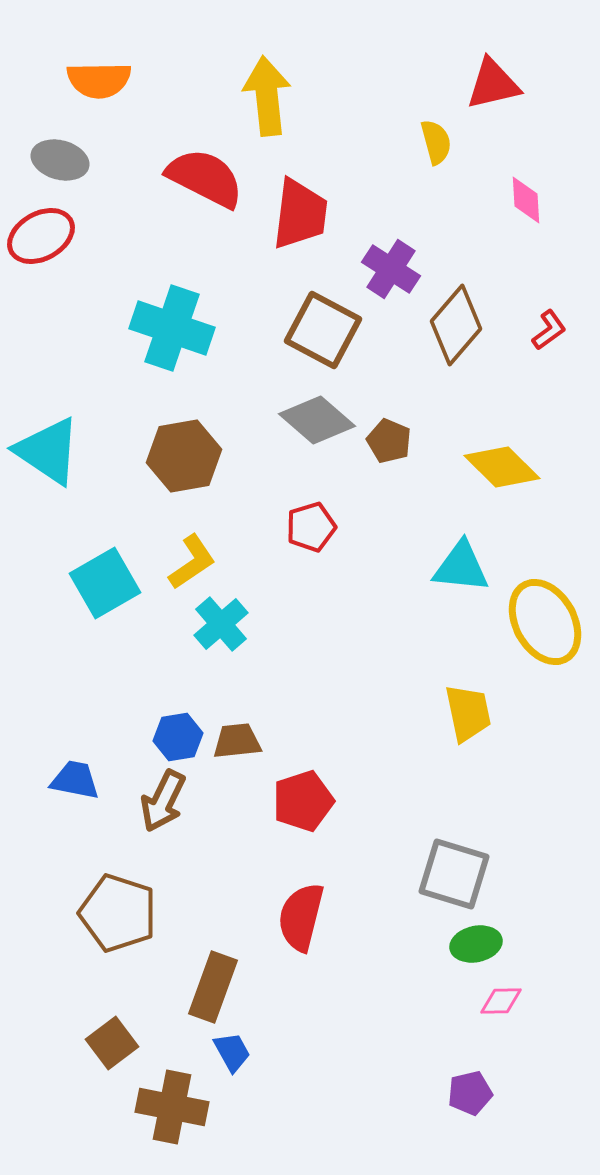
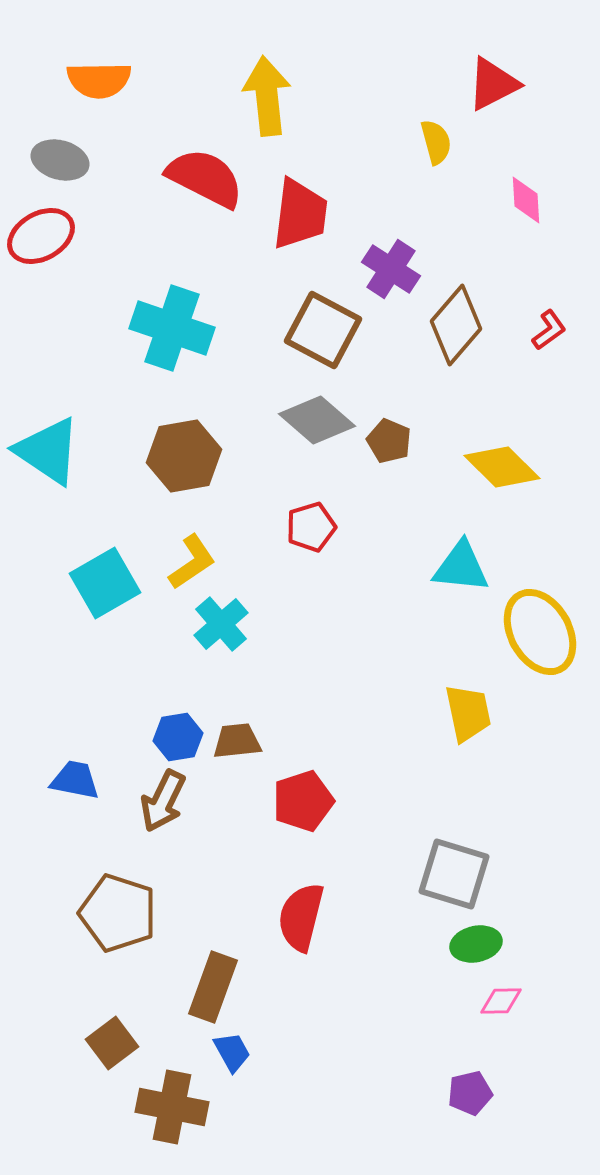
red triangle at (493, 84): rotated 14 degrees counterclockwise
yellow ellipse at (545, 622): moved 5 px left, 10 px down
